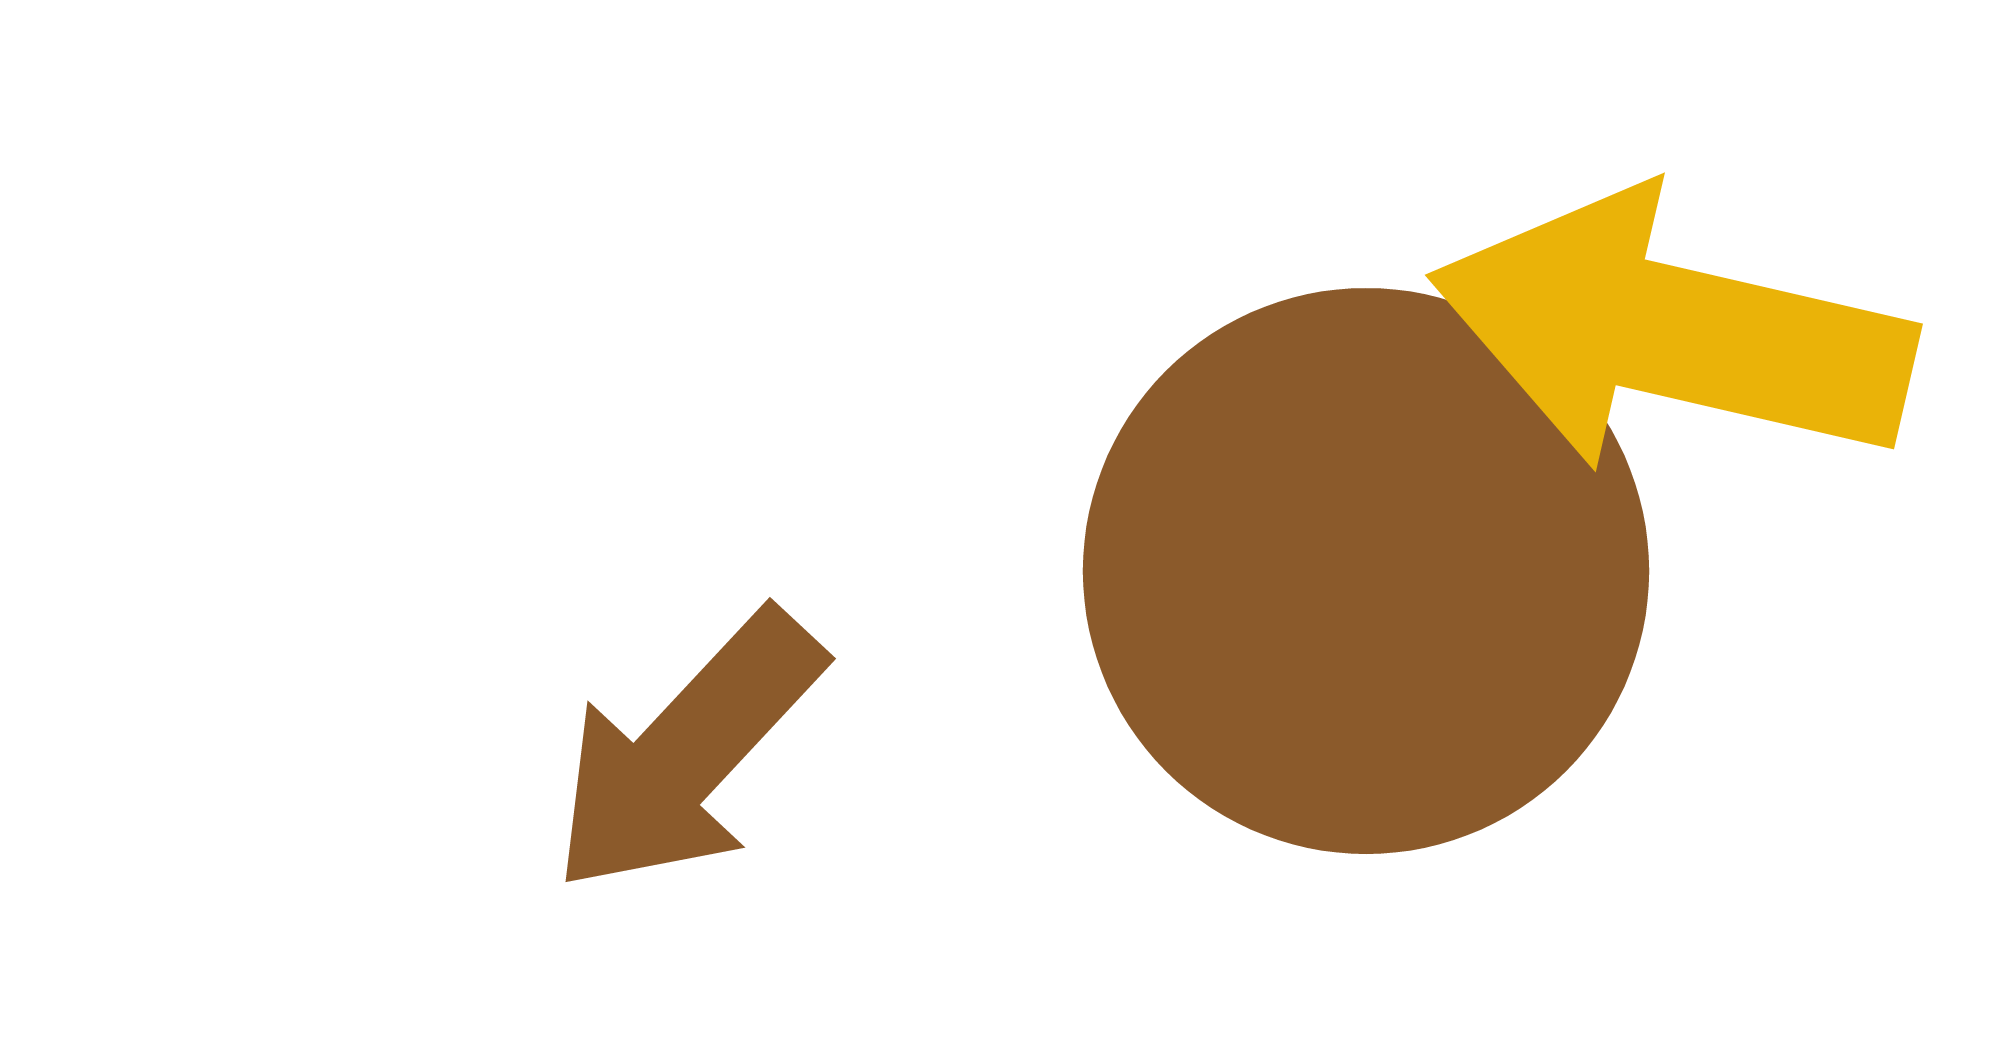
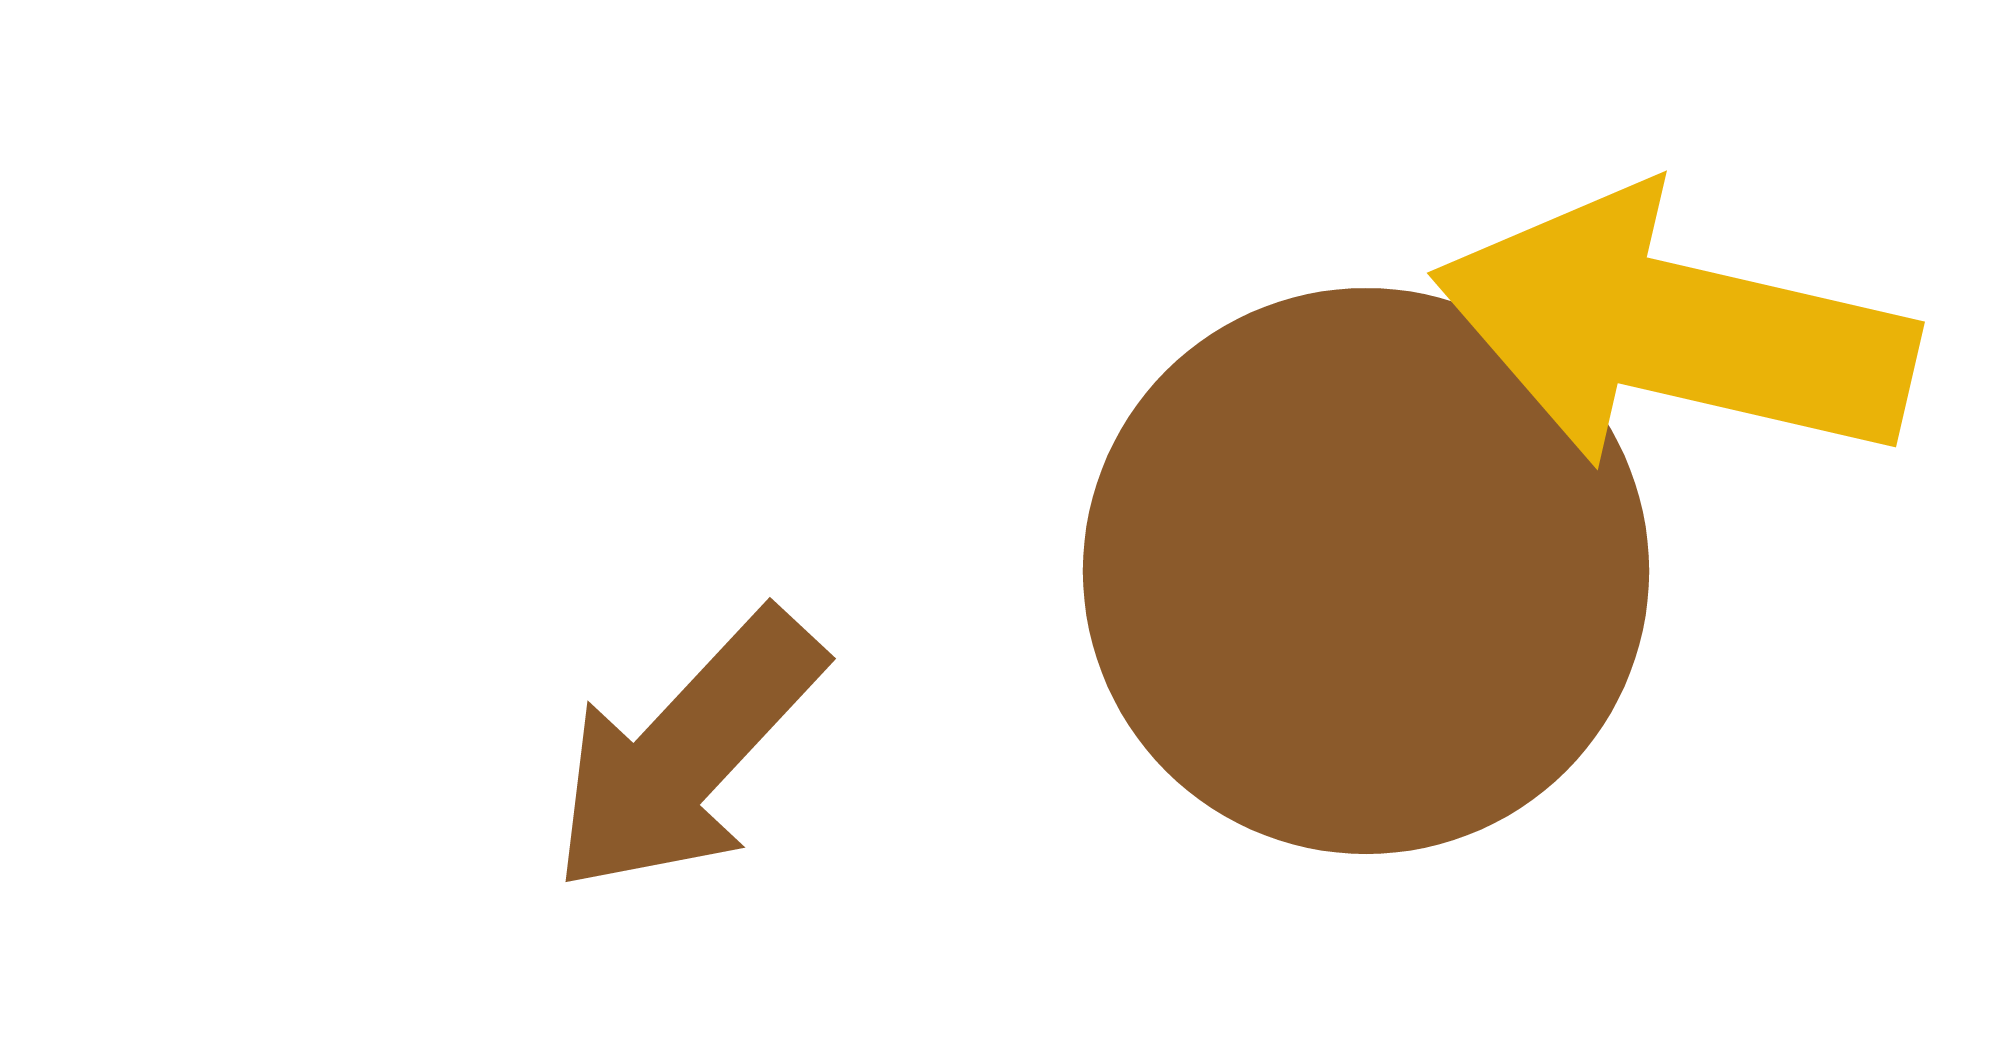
yellow arrow: moved 2 px right, 2 px up
